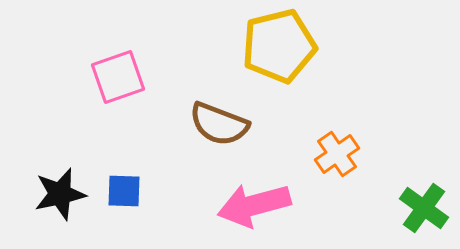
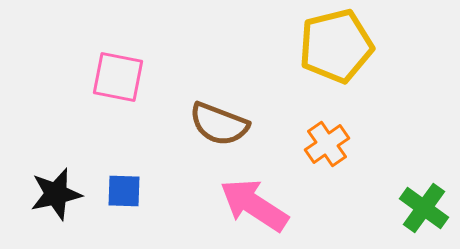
yellow pentagon: moved 57 px right
pink square: rotated 30 degrees clockwise
orange cross: moved 10 px left, 10 px up
black star: moved 4 px left
pink arrow: rotated 48 degrees clockwise
